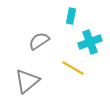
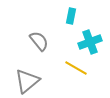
gray semicircle: rotated 85 degrees clockwise
yellow line: moved 3 px right
